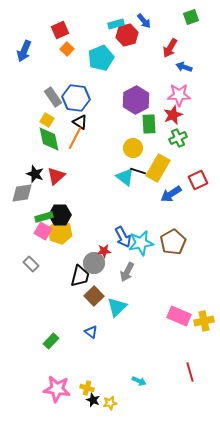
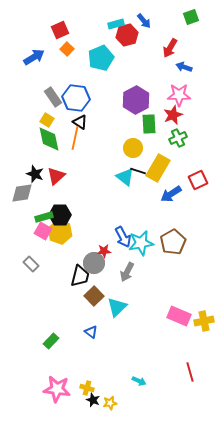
blue arrow at (24, 51): moved 10 px right, 6 px down; rotated 145 degrees counterclockwise
orange line at (75, 138): rotated 15 degrees counterclockwise
